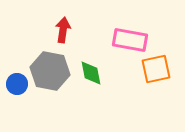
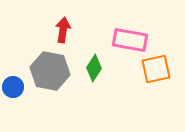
green diamond: moved 3 px right, 5 px up; rotated 44 degrees clockwise
blue circle: moved 4 px left, 3 px down
